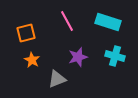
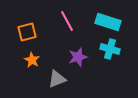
orange square: moved 1 px right, 1 px up
cyan cross: moved 5 px left, 7 px up
